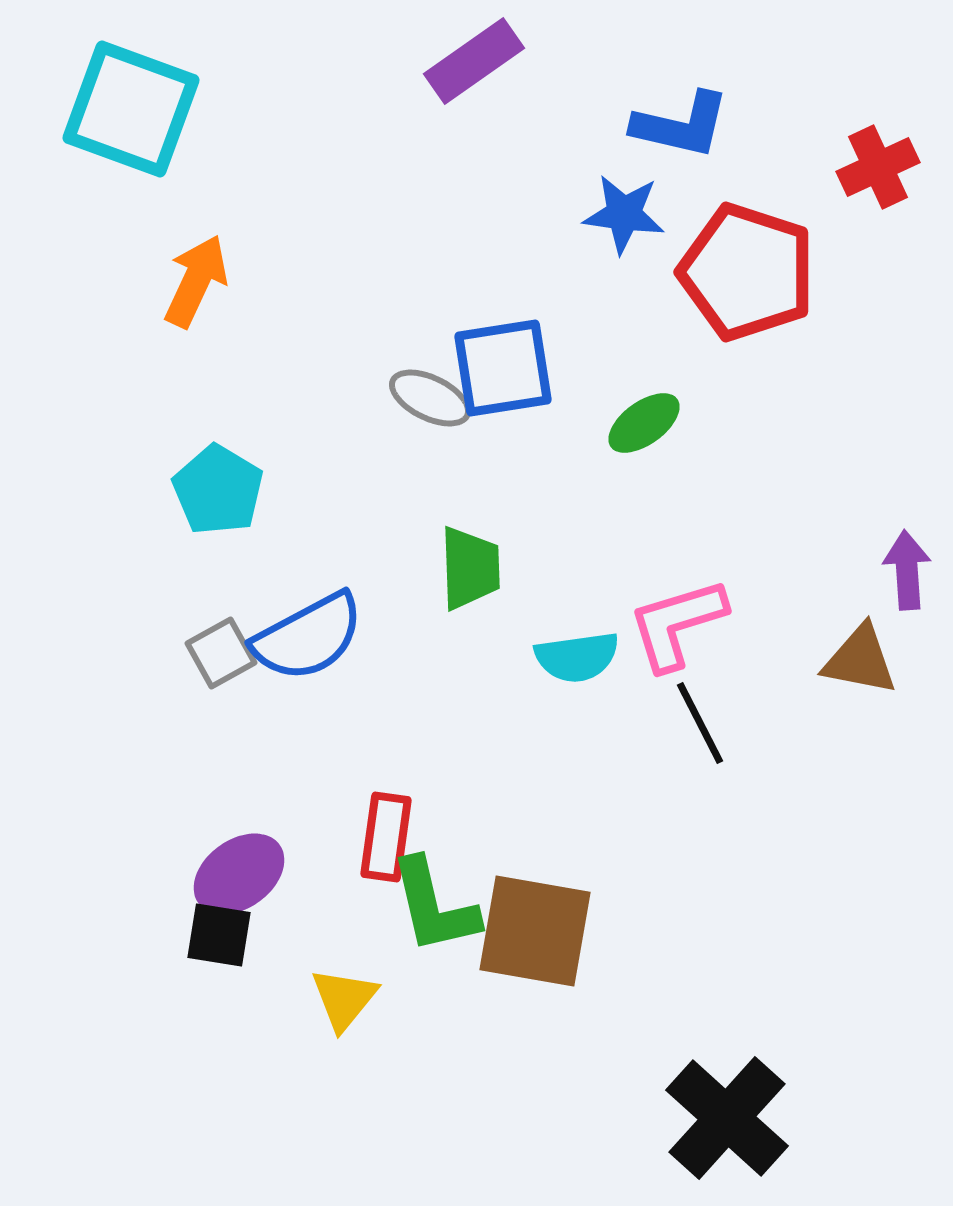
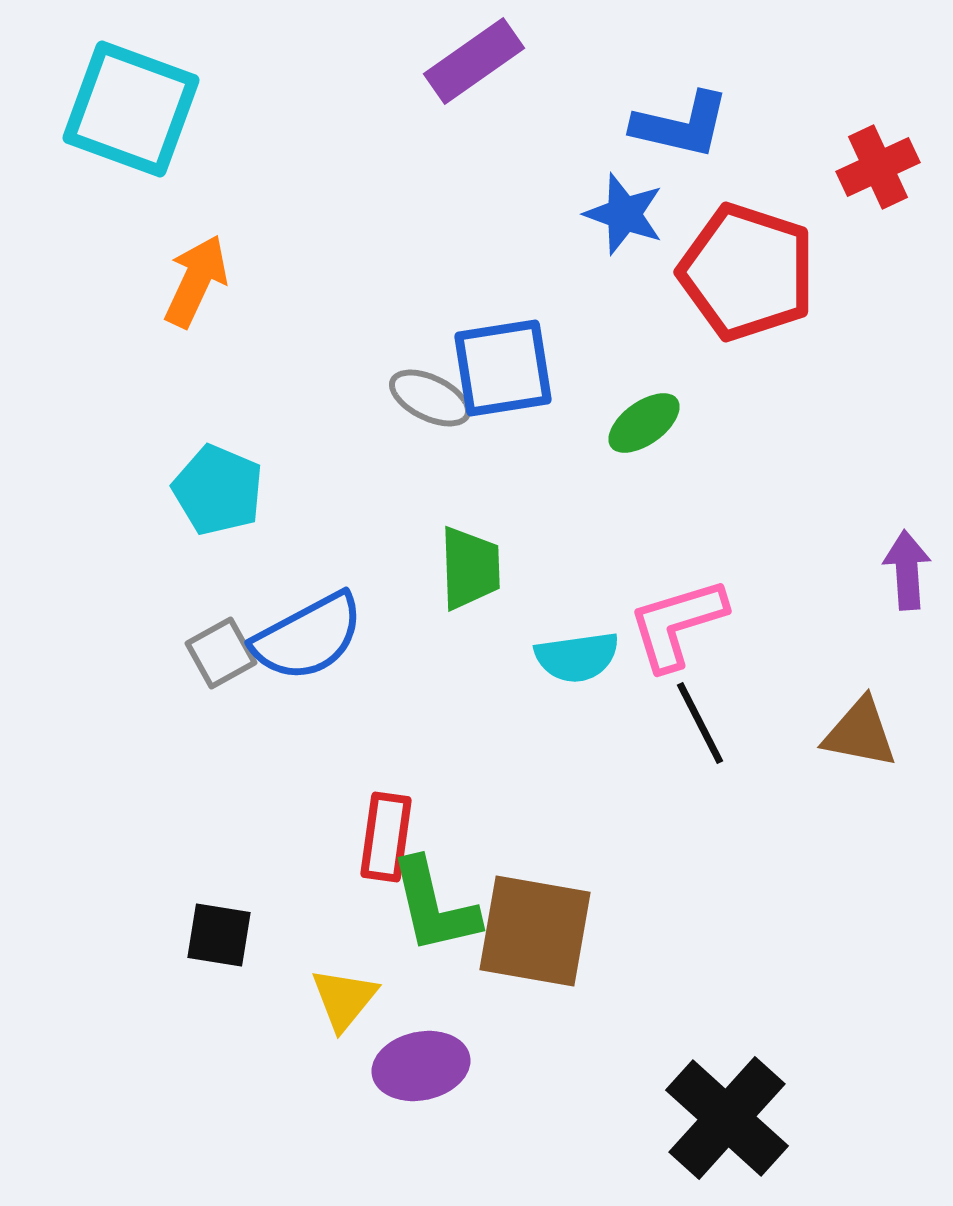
blue star: rotated 12 degrees clockwise
cyan pentagon: rotated 8 degrees counterclockwise
brown triangle: moved 73 px down
purple ellipse: moved 182 px right, 192 px down; rotated 24 degrees clockwise
